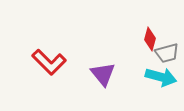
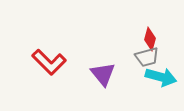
gray trapezoid: moved 20 px left, 4 px down
